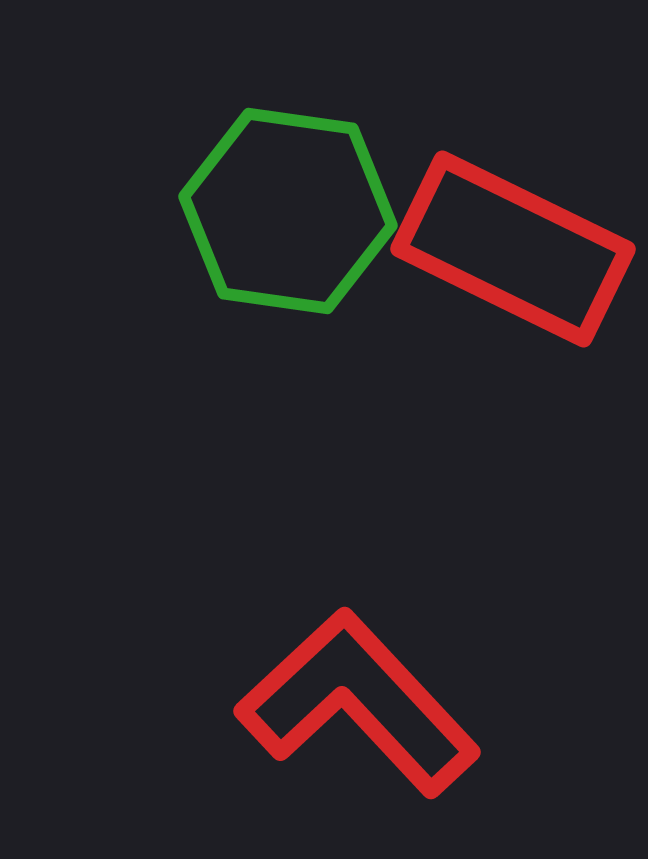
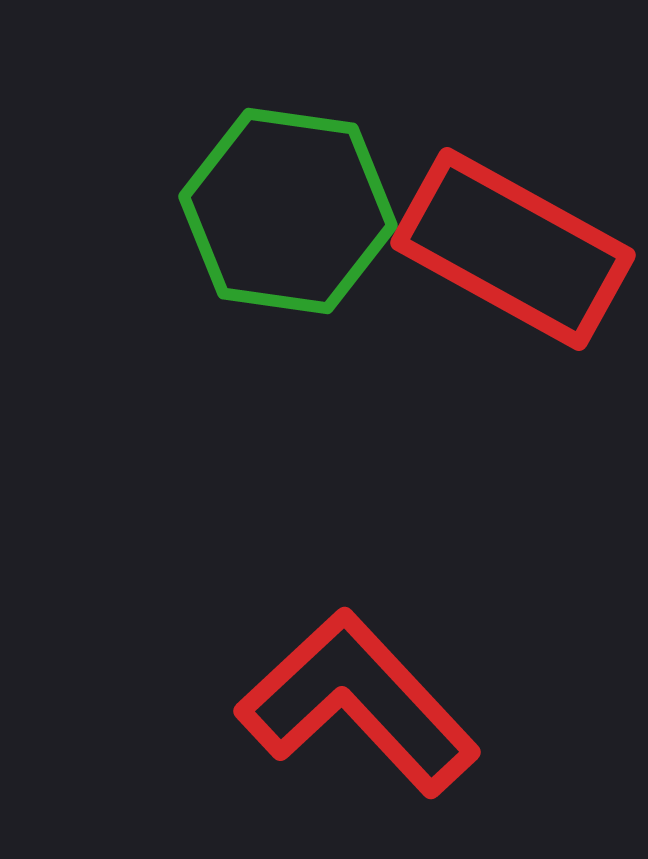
red rectangle: rotated 3 degrees clockwise
